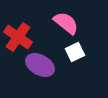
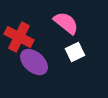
red cross: moved 1 px right; rotated 8 degrees counterclockwise
purple ellipse: moved 6 px left, 3 px up; rotated 12 degrees clockwise
